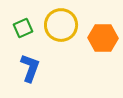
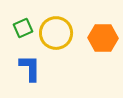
yellow circle: moved 5 px left, 8 px down
blue L-shape: rotated 20 degrees counterclockwise
